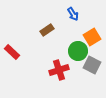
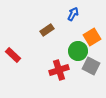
blue arrow: rotated 120 degrees counterclockwise
red rectangle: moved 1 px right, 3 px down
gray square: moved 1 px left, 1 px down
